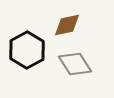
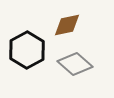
gray diamond: rotated 16 degrees counterclockwise
